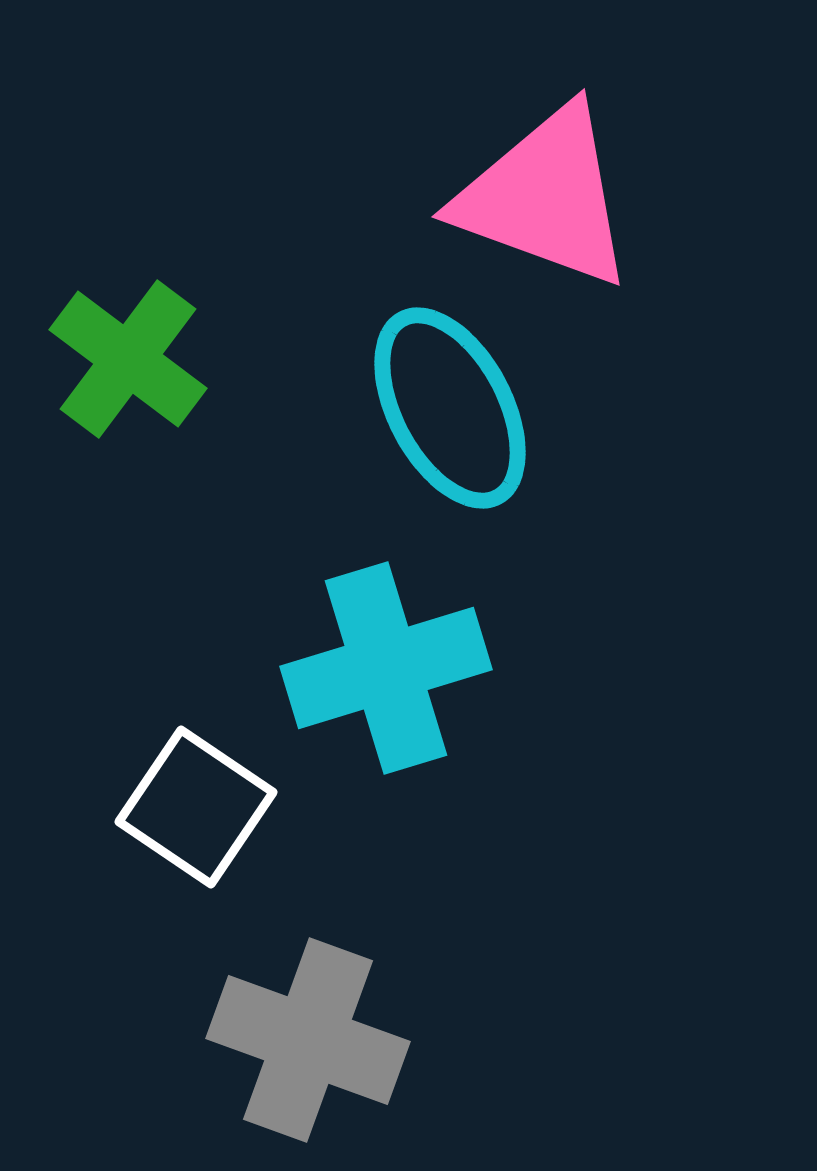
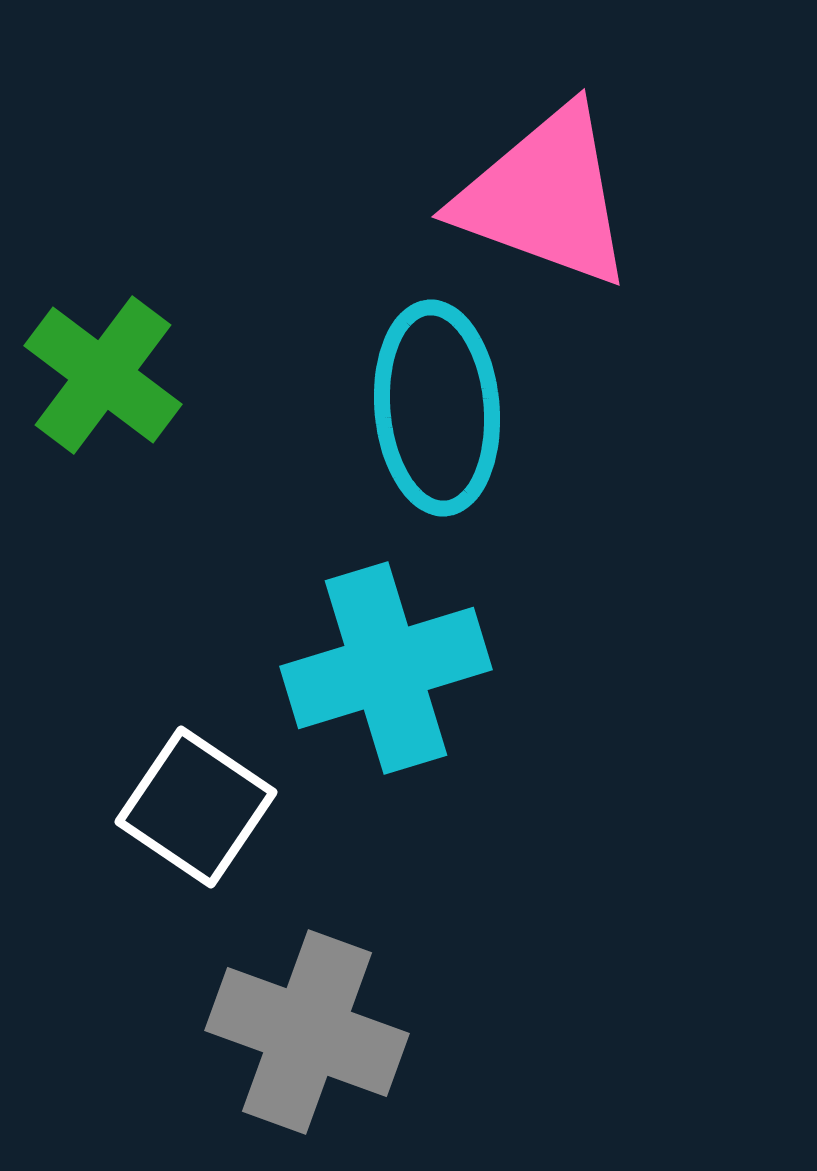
green cross: moved 25 px left, 16 px down
cyan ellipse: moved 13 px left; rotated 23 degrees clockwise
gray cross: moved 1 px left, 8 px up
